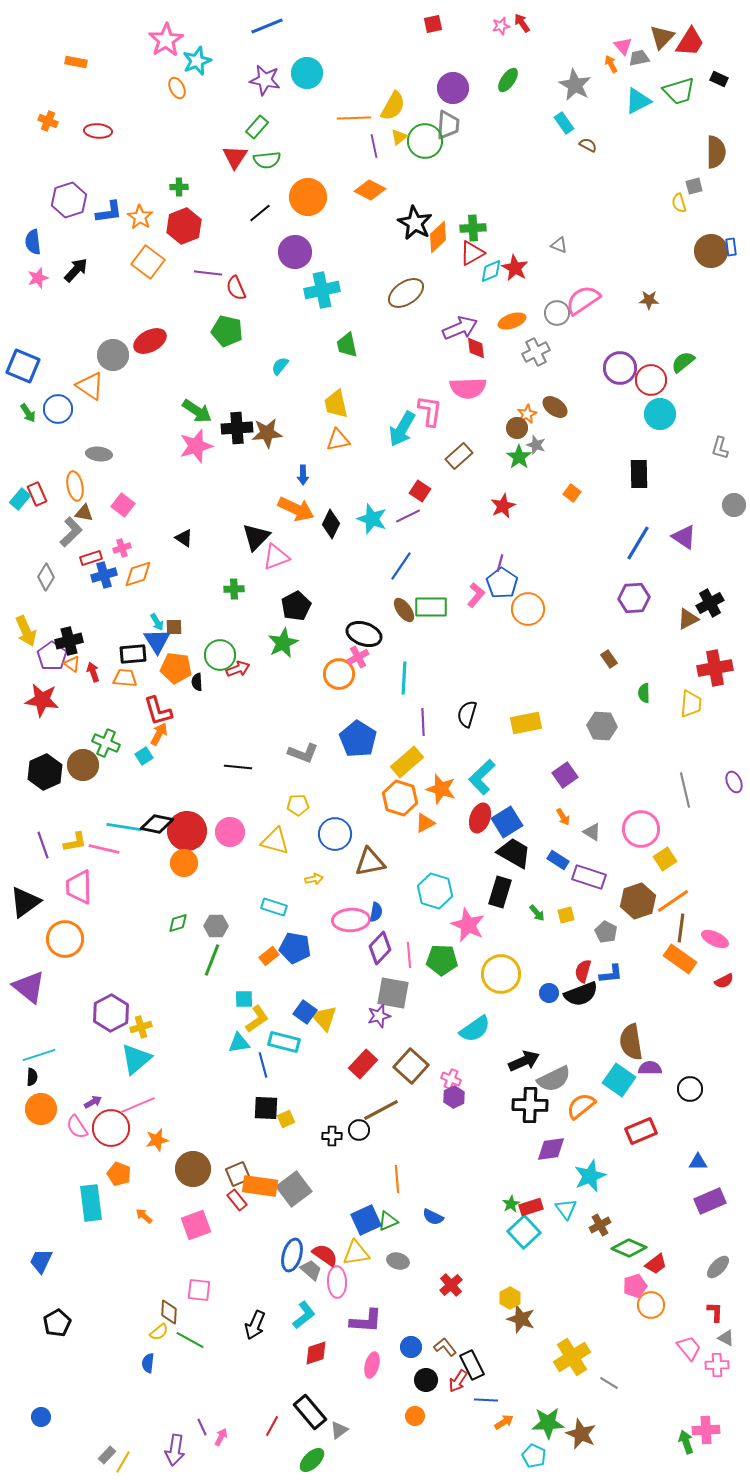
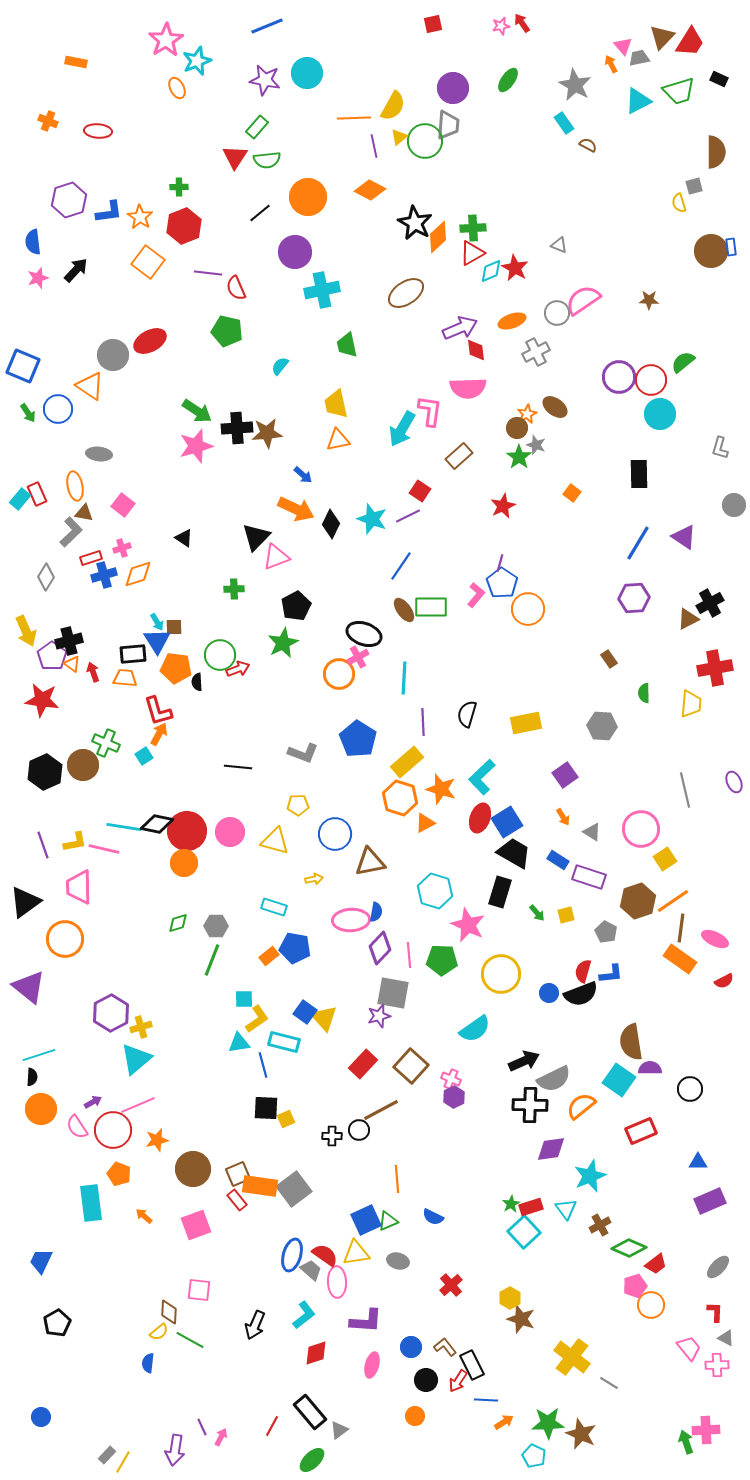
red diamond at (476, 348): moved 2 px down
purple circle at (620, 368): moved 1 px left, 9 px down
blue arrow at (303, 475): rotated 48 degrees counterclockwise
red circle at (111, 1128): moved 2 px right, 2 px down
yellow cross at (572, 1357): rotated 21 degrees counterclockwise
